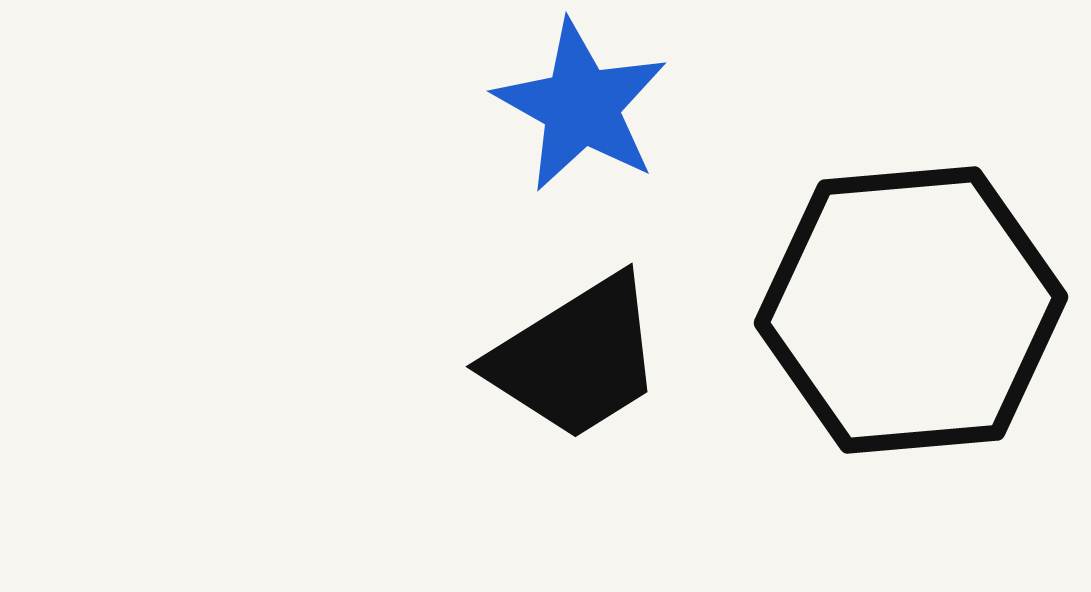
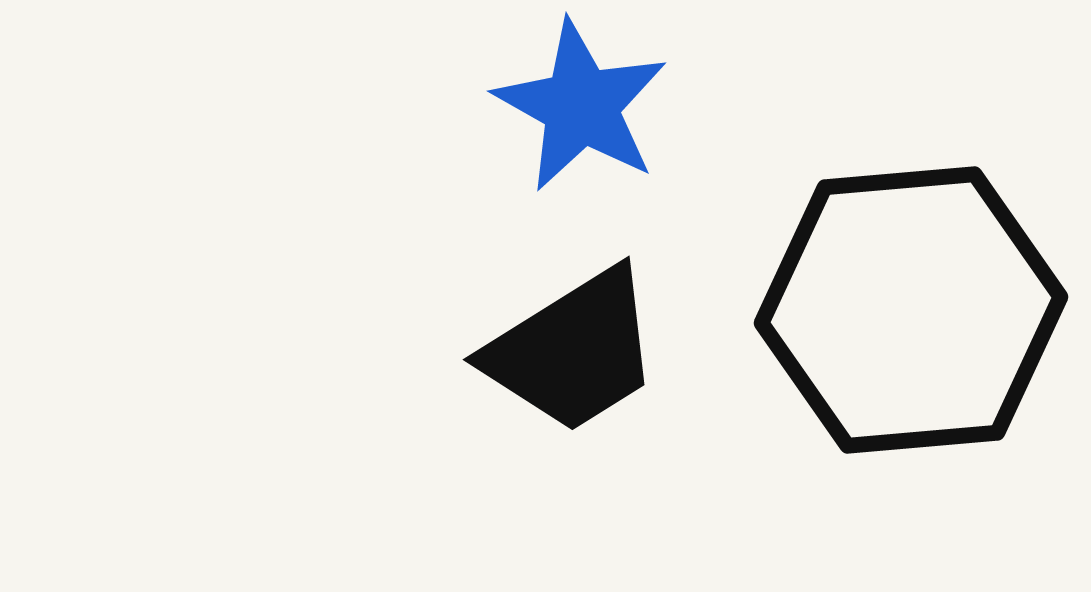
black trapezoid: moved 3 px left, 7 px up
